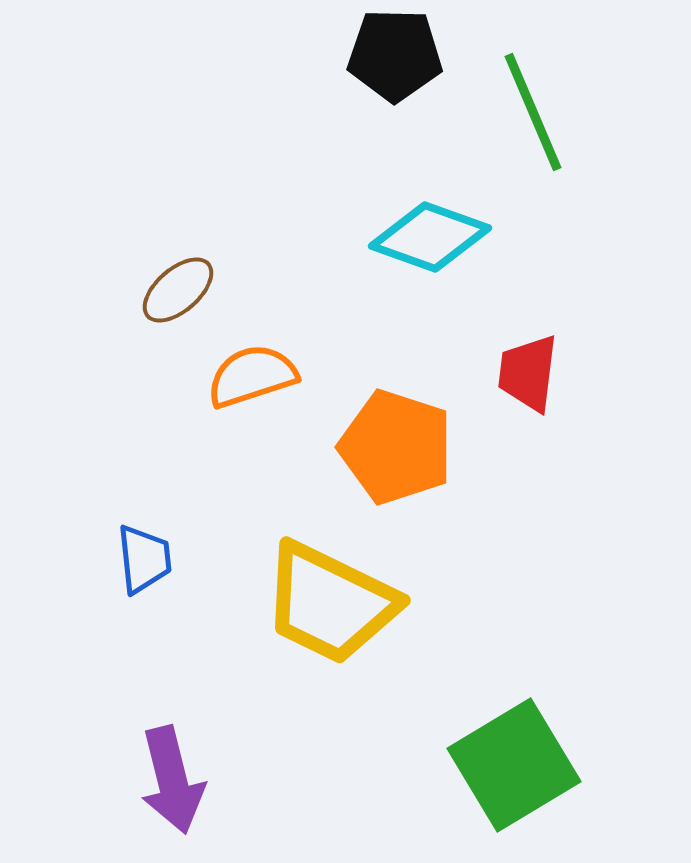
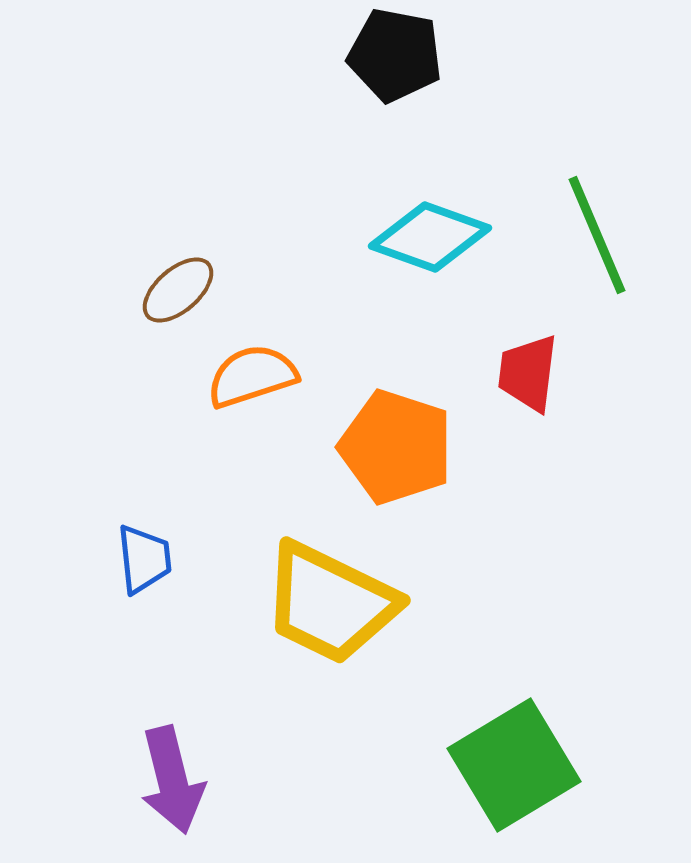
black pentagon: rotated 10 degrees clockwise
green line: moved 64 px right, 123 px down
